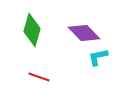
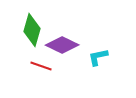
purple diamond: moved 22 px left, 12 px down; rotated 20 degrees counterclockwise
red line: moved 2 px right, 11 px up
